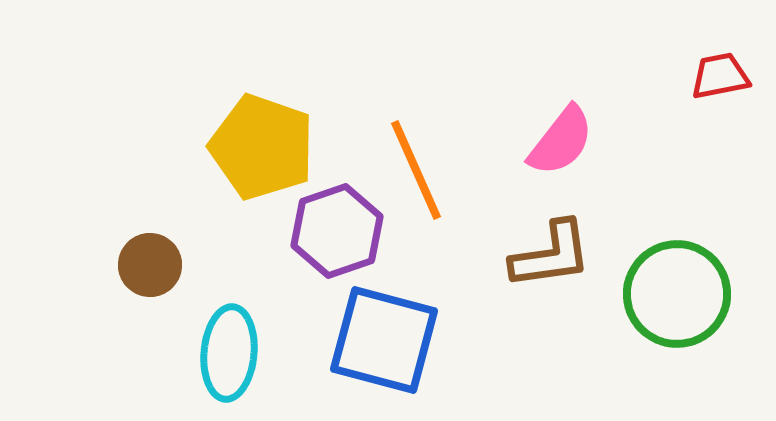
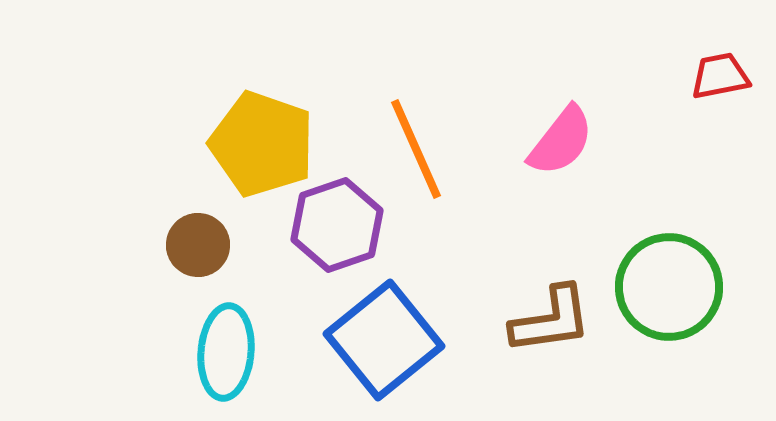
yellow pentagon: moved 3 px up
orange line: moved 21 px up
purple hexagon: moved 6 px up
brown L-shape: moved 65 px down
brown circle: moved 48 px right, 20 px up
green circle: moved 8 px left, 7 px up
blue square: rotated 36 degrees clockwise
cyan ellipse: moved 3 px left, 1 px up
